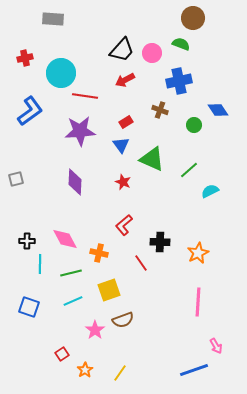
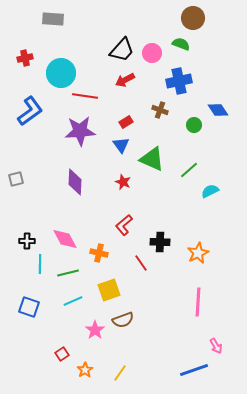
green line at (71, 273): moved 3 px left
